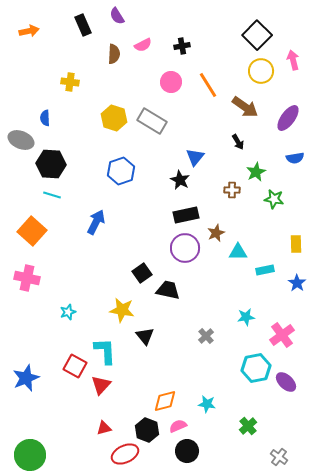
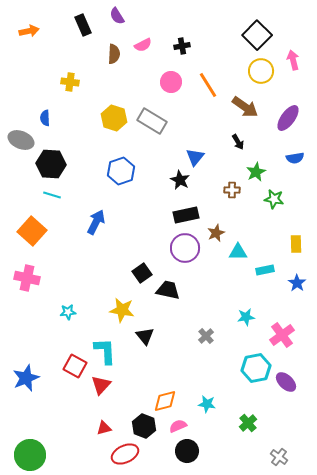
cyan star at (68, 312): rotated 14 degrees clockwise
green cross at (248, 426): moved 3 px up
black hexagon at (147, 430): moved 3 px left, 4 px up
